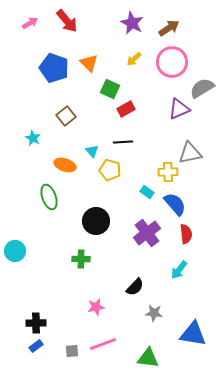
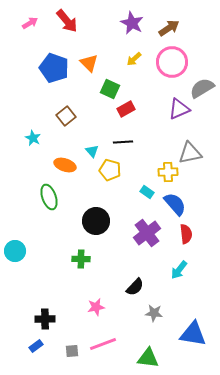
black cross: moved 9 px right, 4 px up
